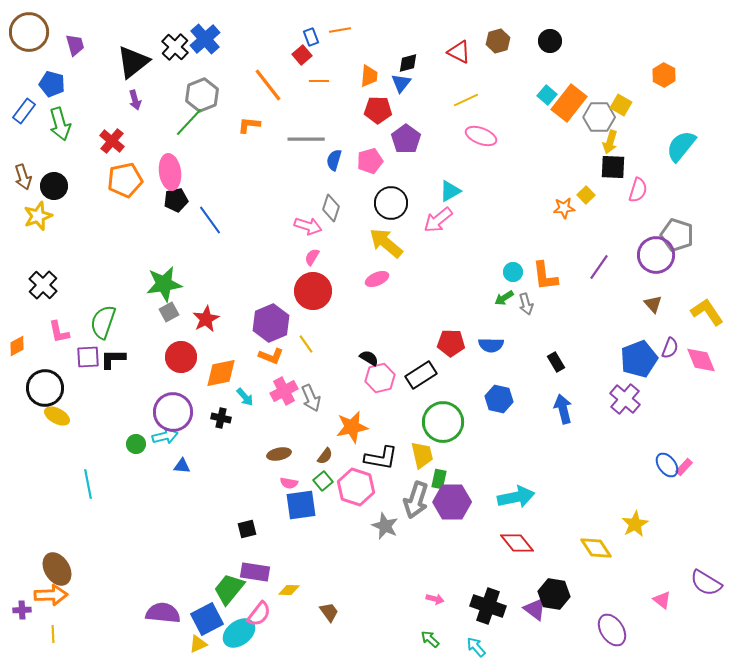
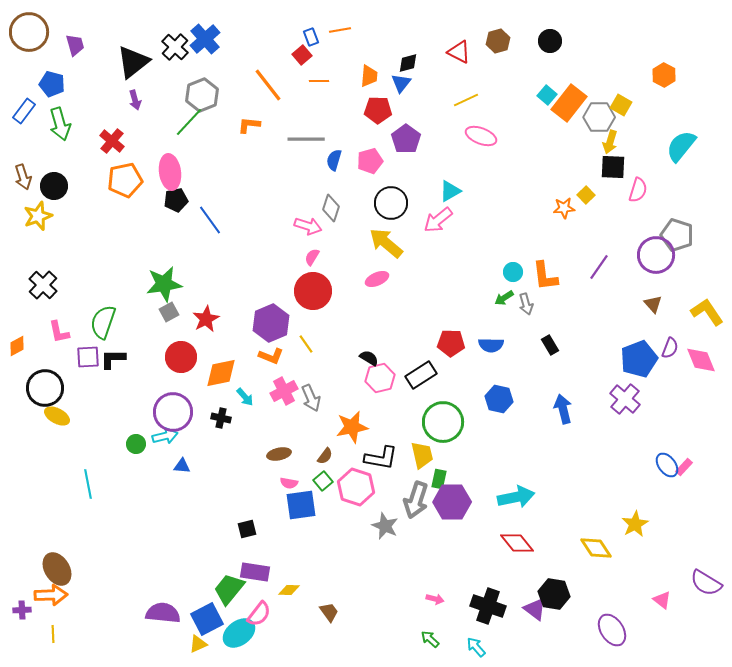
black rectangle at (556, 362): moved 6 px left, 17 px up
